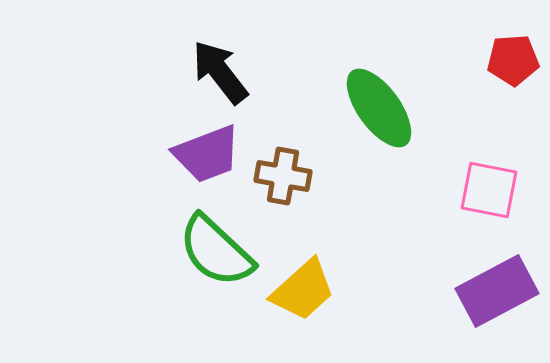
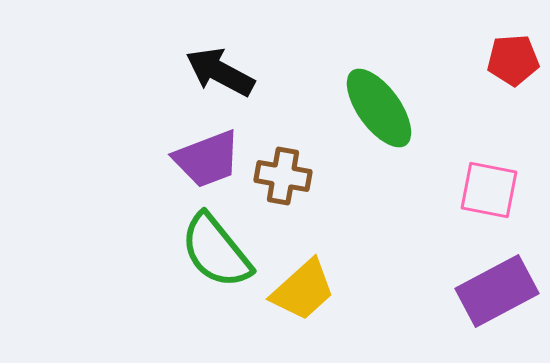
black arrow: rotated 24 degrees counterclockwise
purple trapezoid: moved 5 px down
green semicircle: rotated 8 degrees clockwise
